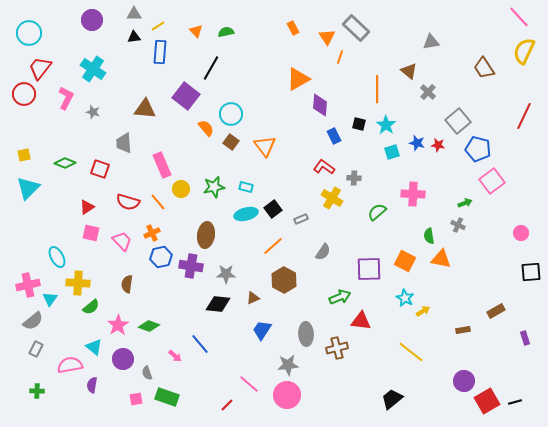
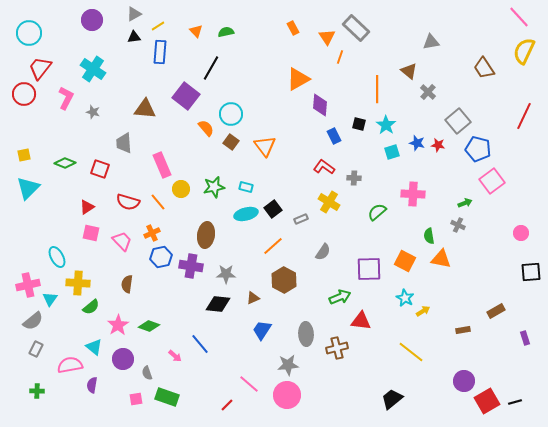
gray triangle at (134, 14): rotated 28 degrees counterclockwise
yellow cross at (332, 198): moved 3 px left, 4 px down
